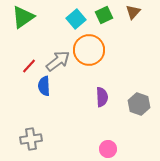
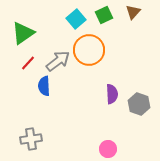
green triangle: moved 16 px down
red line: moved 1 px left, 3 px up
purple semicircle: moved 10 px right, 3 px up
